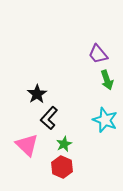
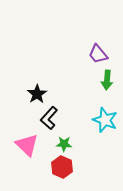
green arrow: rotated 24 degrees clockwise
green star: rotated 28 degrees clockwise
